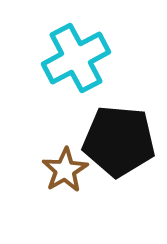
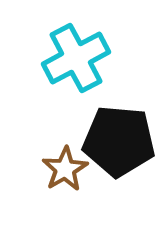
brown star: moved 1 px up
